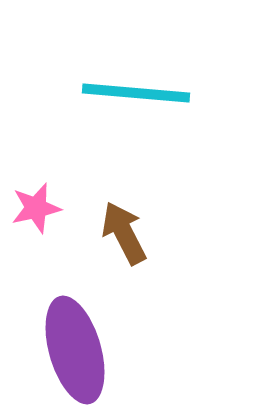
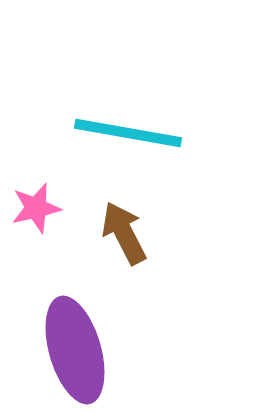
cyan line: moved 8 px left, 40 px down; rotated 5 degrees clockwise
